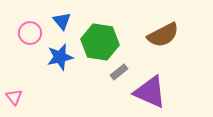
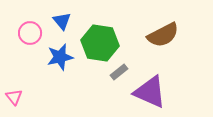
green hexagon: moved 1 px down
